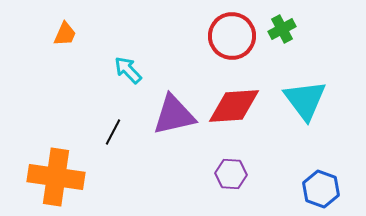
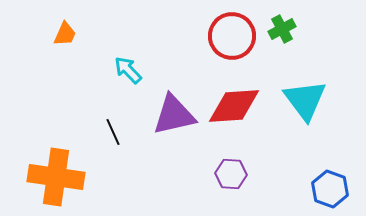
black line: rotated 52 degrees counterclockwise
blue hexagon: moved 9 px right
